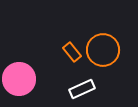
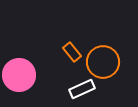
orange circle: moved 12 px down
pink circle: moved 4 px up
